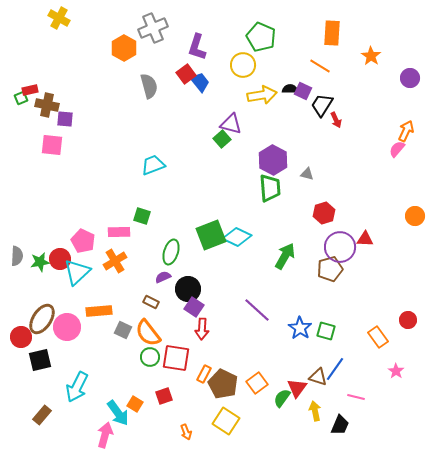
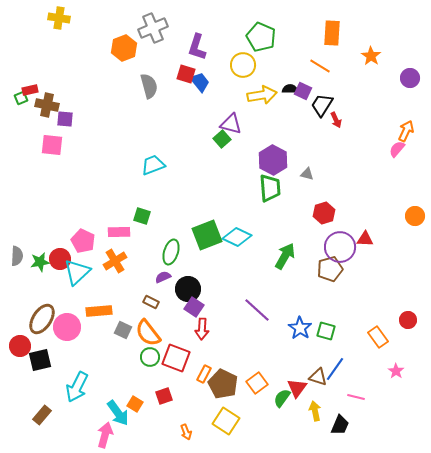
yellow cross at (59, 18): rotated 20 degrees counterclockwise
orange hexagon at (124, 48): rotated 10 degrees clockwise
red square at (186, 74): rotated 36 degrees counterclockwise
green square at (211, 235): moved 4 px left
red circle at (21, 337): moved 1 px left, 9 px down
red square at (176, 358): rotated 12 degrees clockwise
